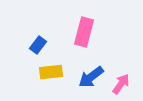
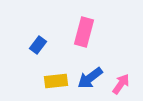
yellow rectangle: moved 5 px right, 9 px down
blue arrow: moved 1 px left, 1 px down
